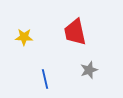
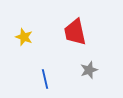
yellow star: rotated 18 degrees clockwise
